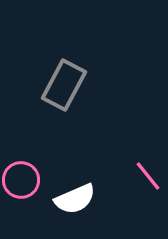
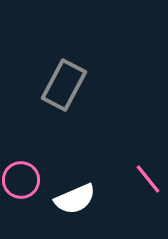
pink line: moved 3 px down
